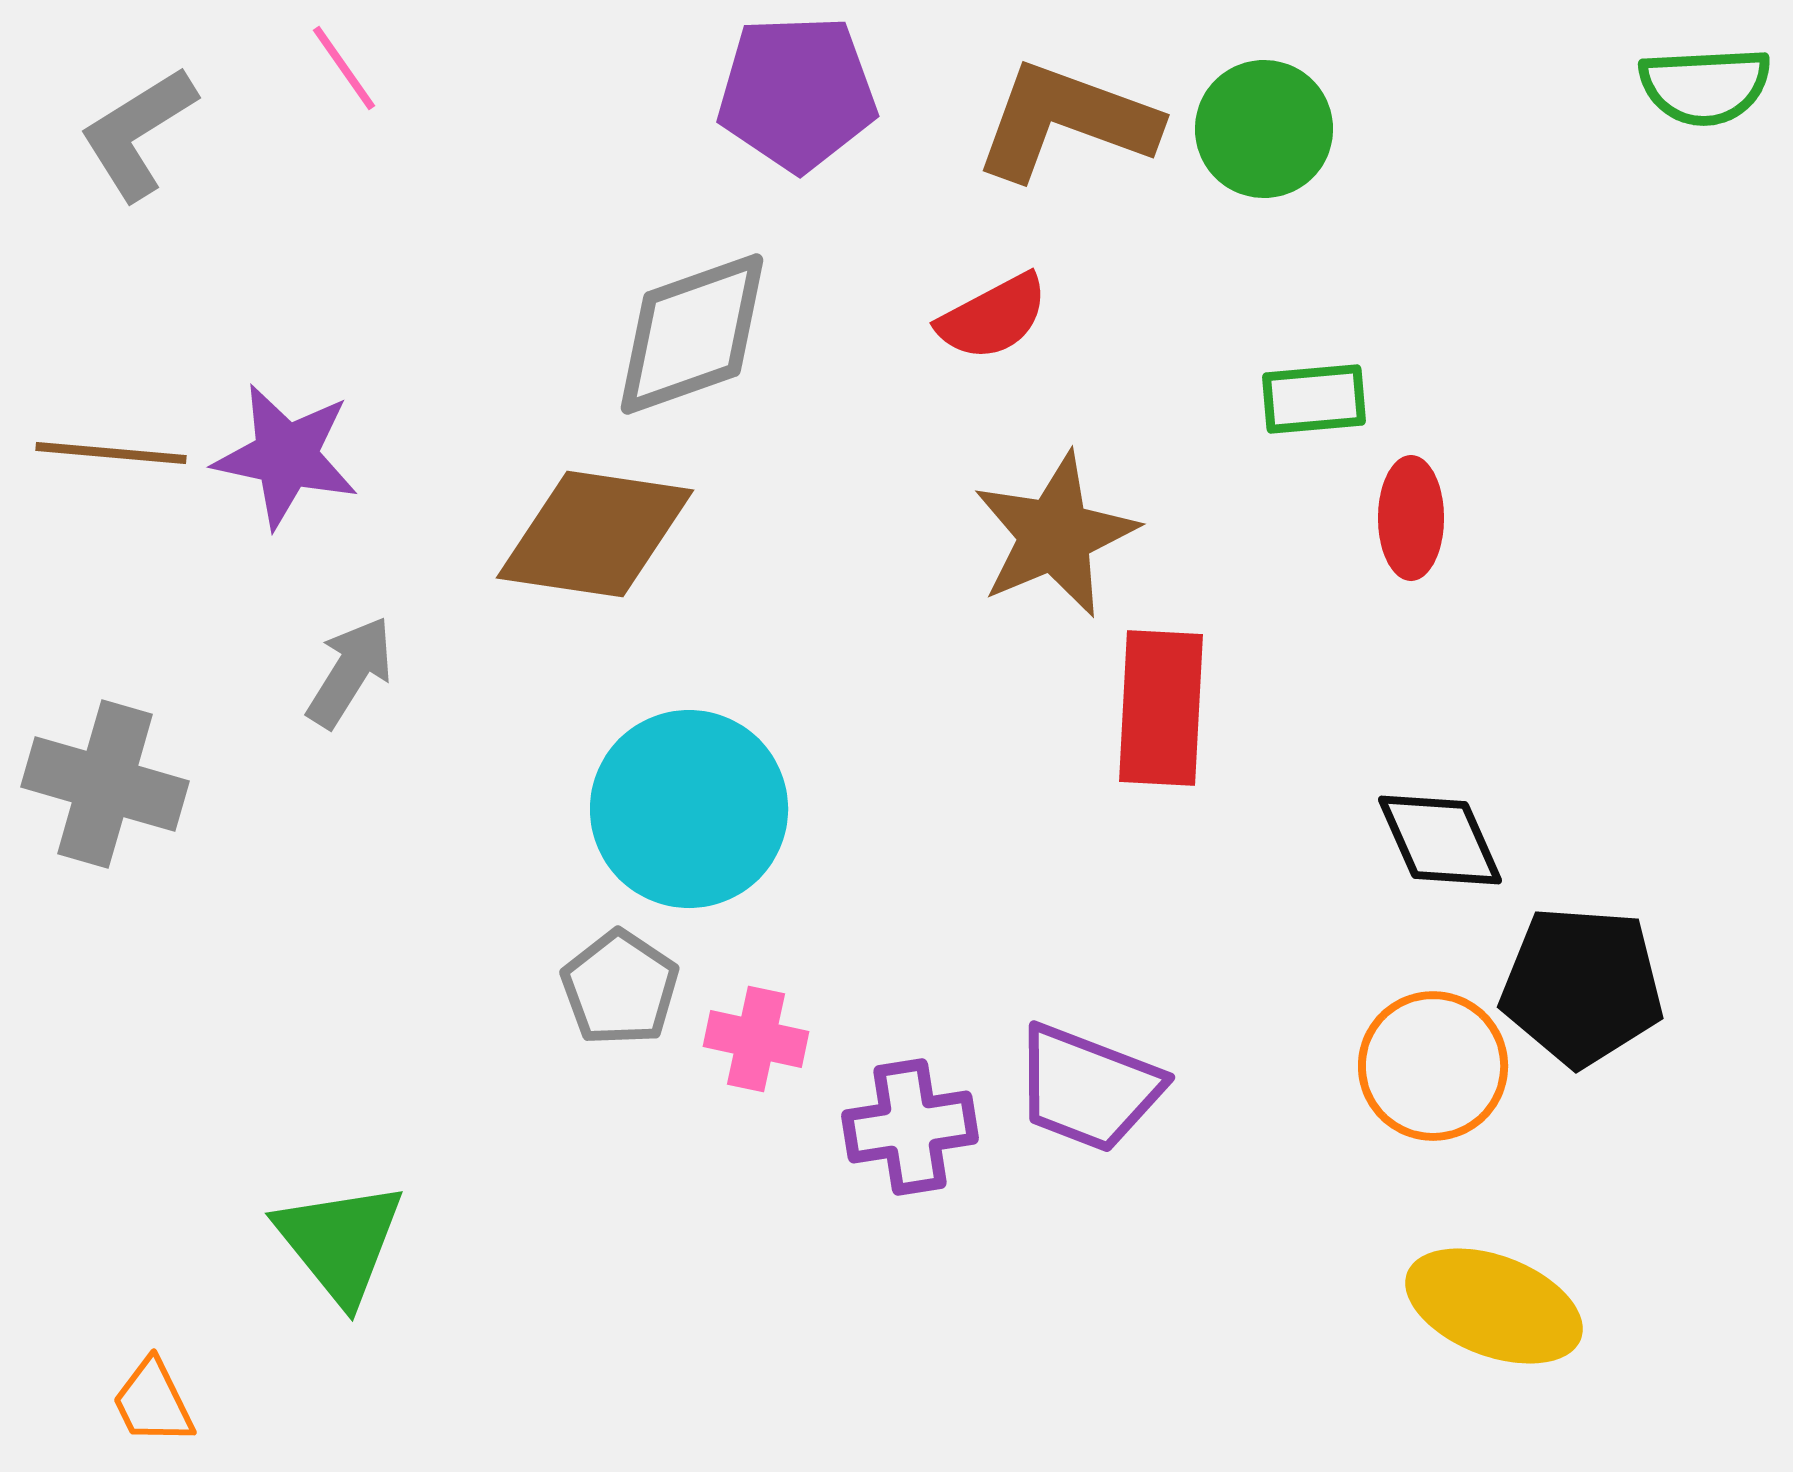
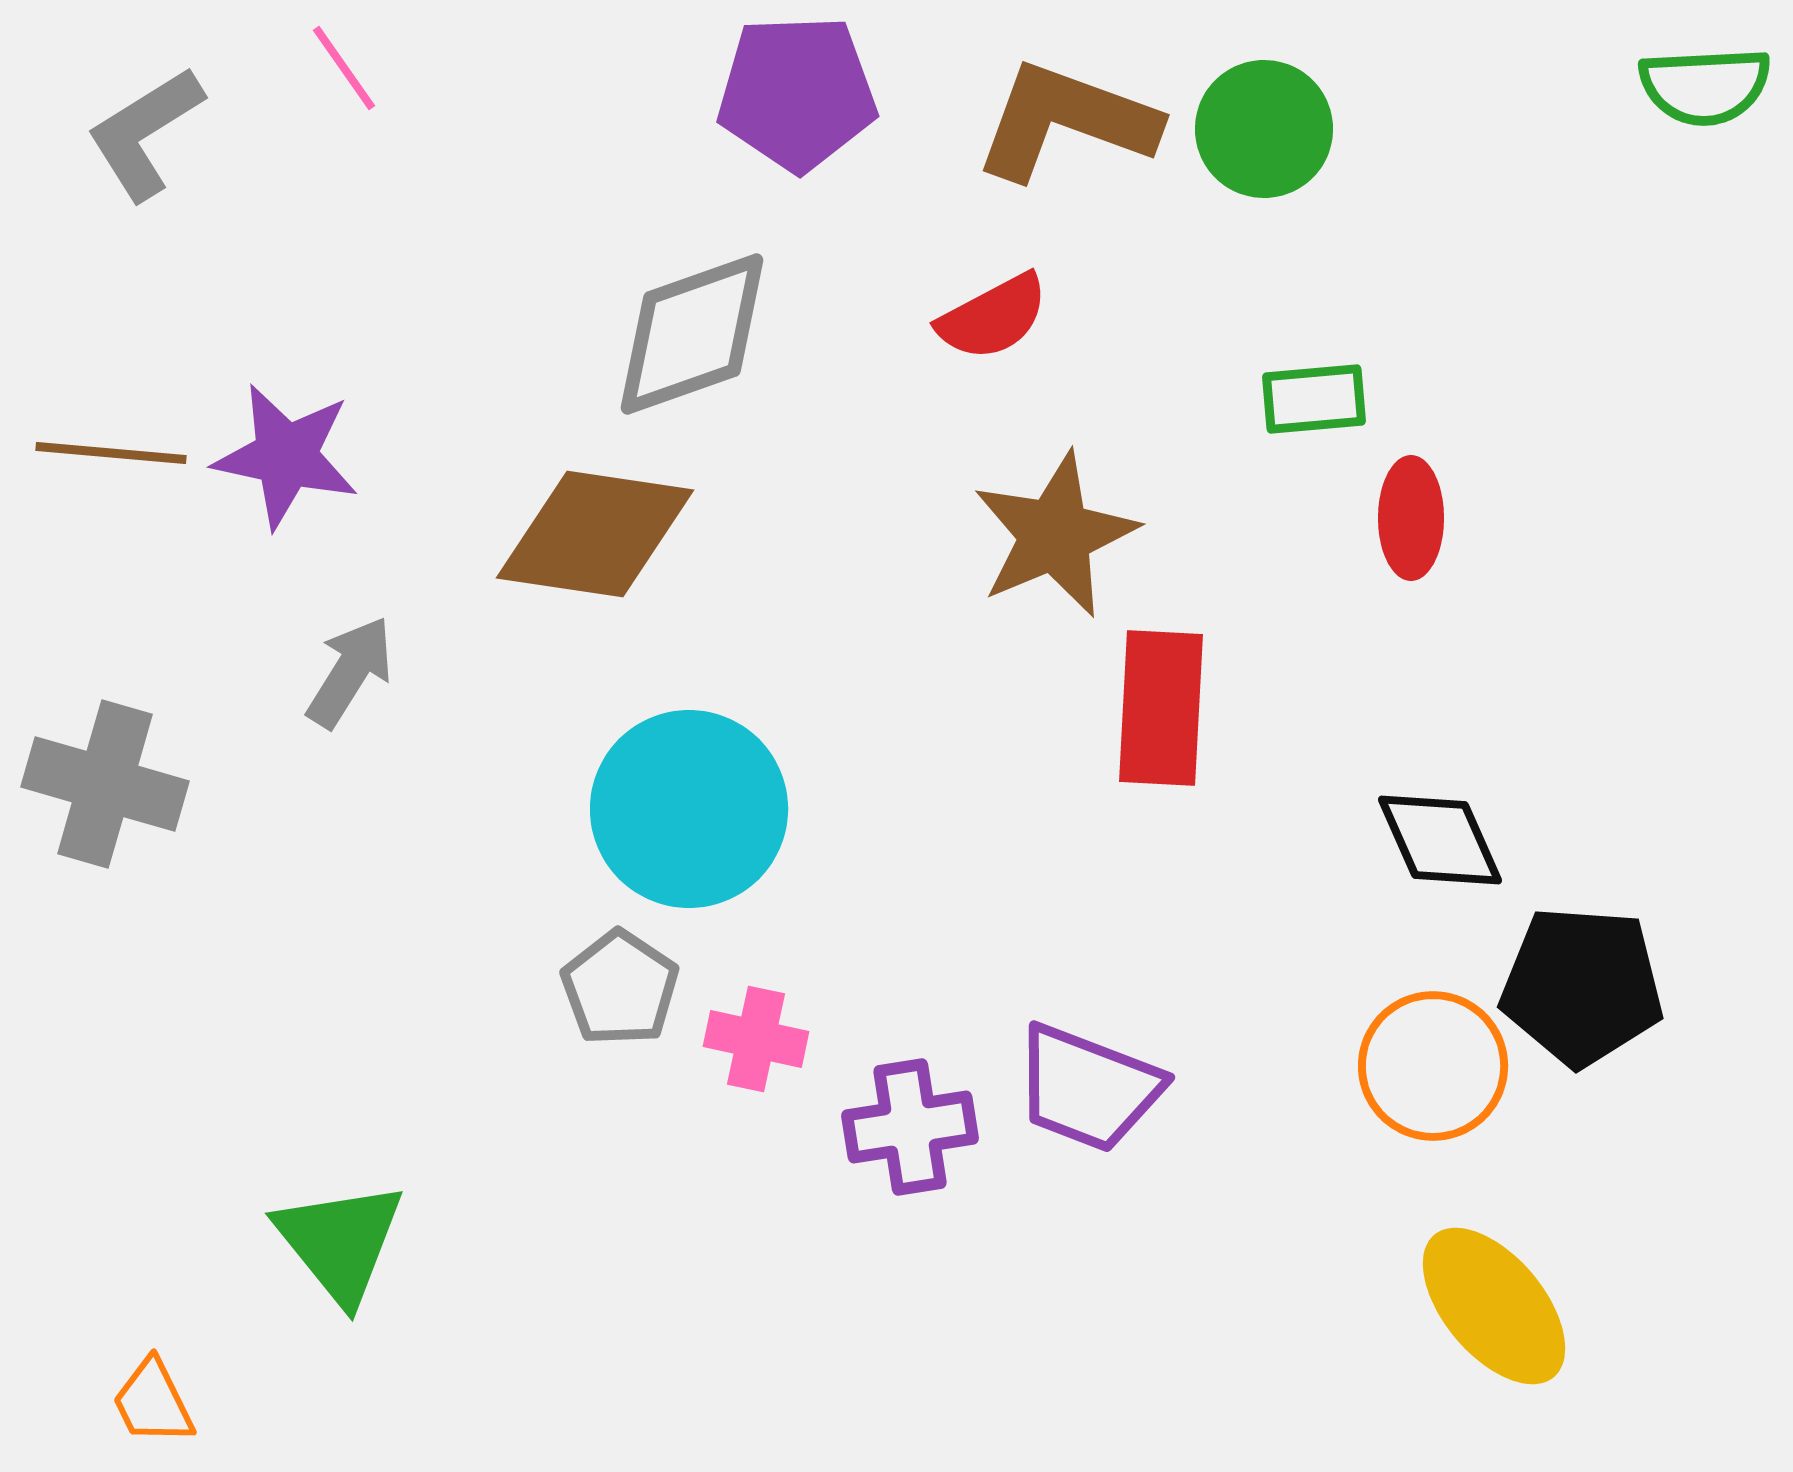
gray L-shape: moved 7 px right
yellow ellipse: rotated 29 degrees clockwise
